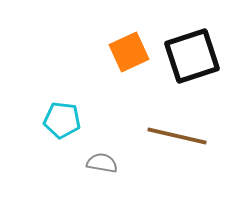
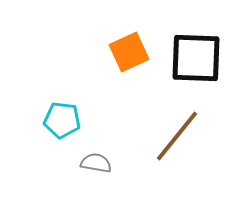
black square: moved 4 px right, 2 px down; rotated 20 degrees clockwise
brown line: rotated 64 degrees counterclockwise
gray semicircle: moved 6 px left
